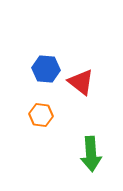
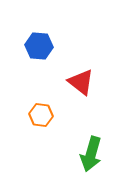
blue hexagon: moved 7 px left, 23 px up
green arrow: rotated 20 degrees clockwise
